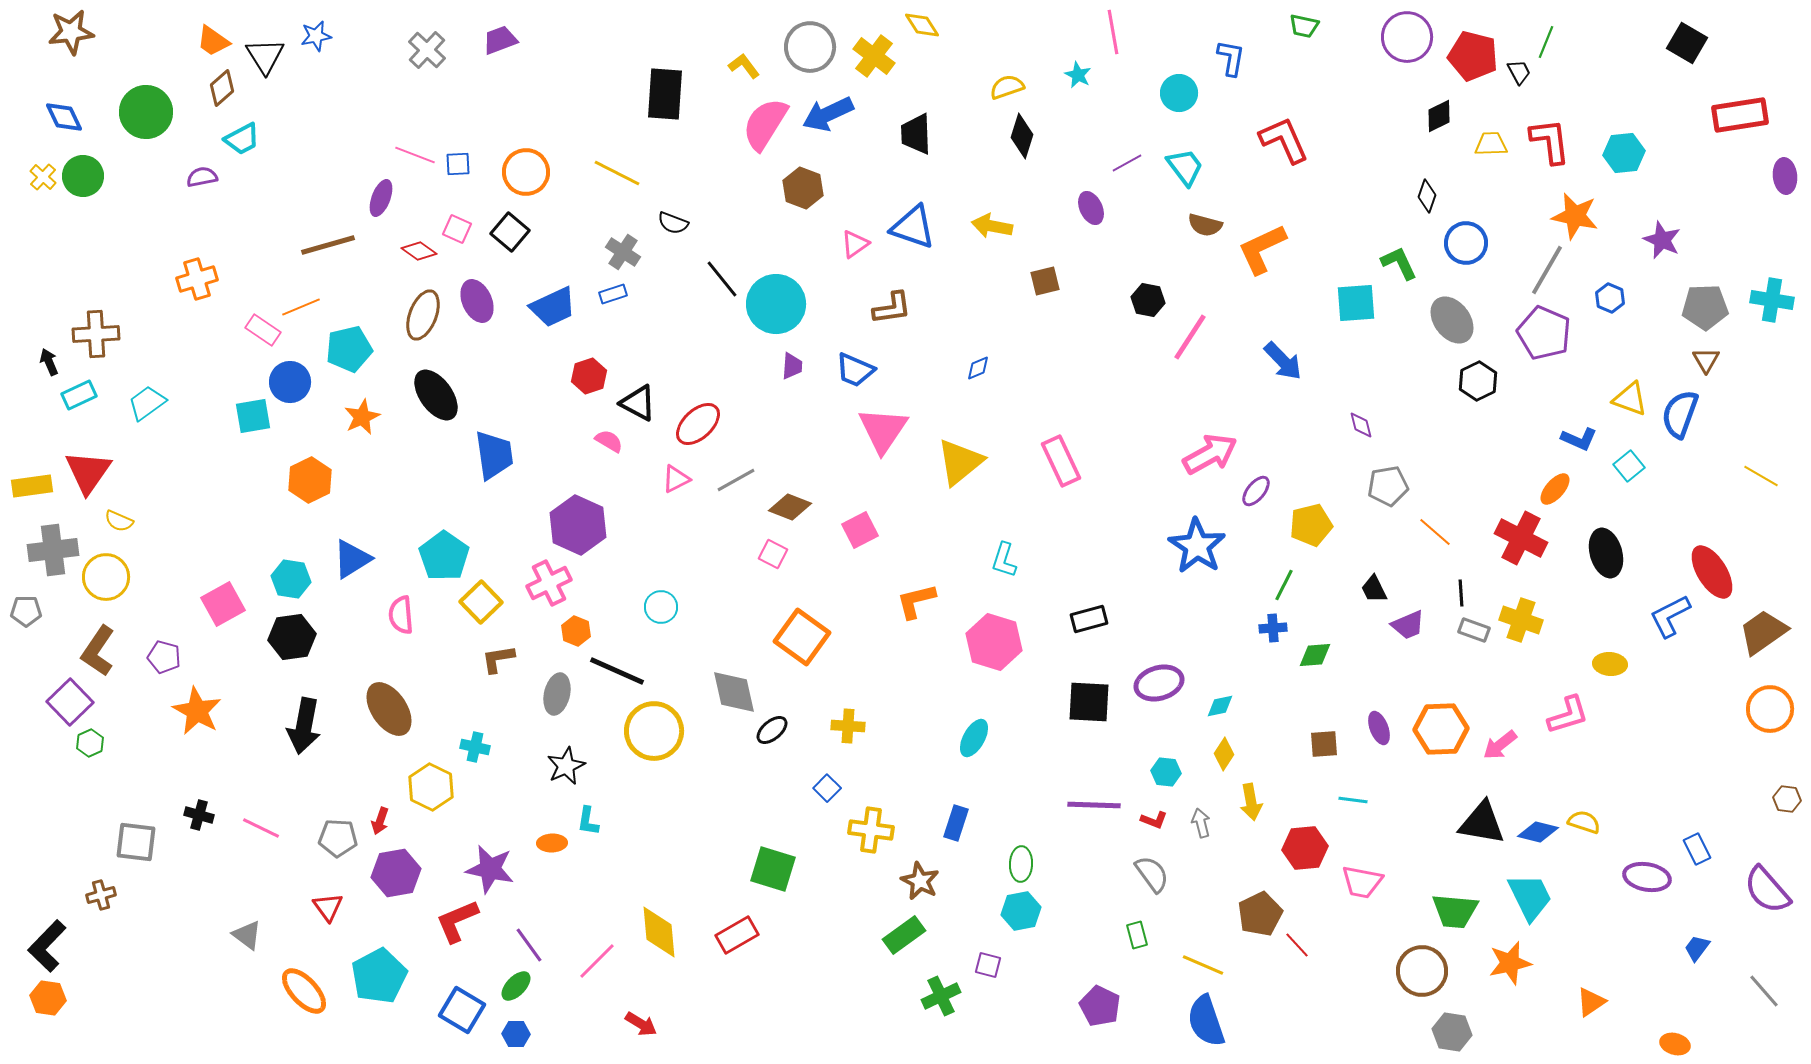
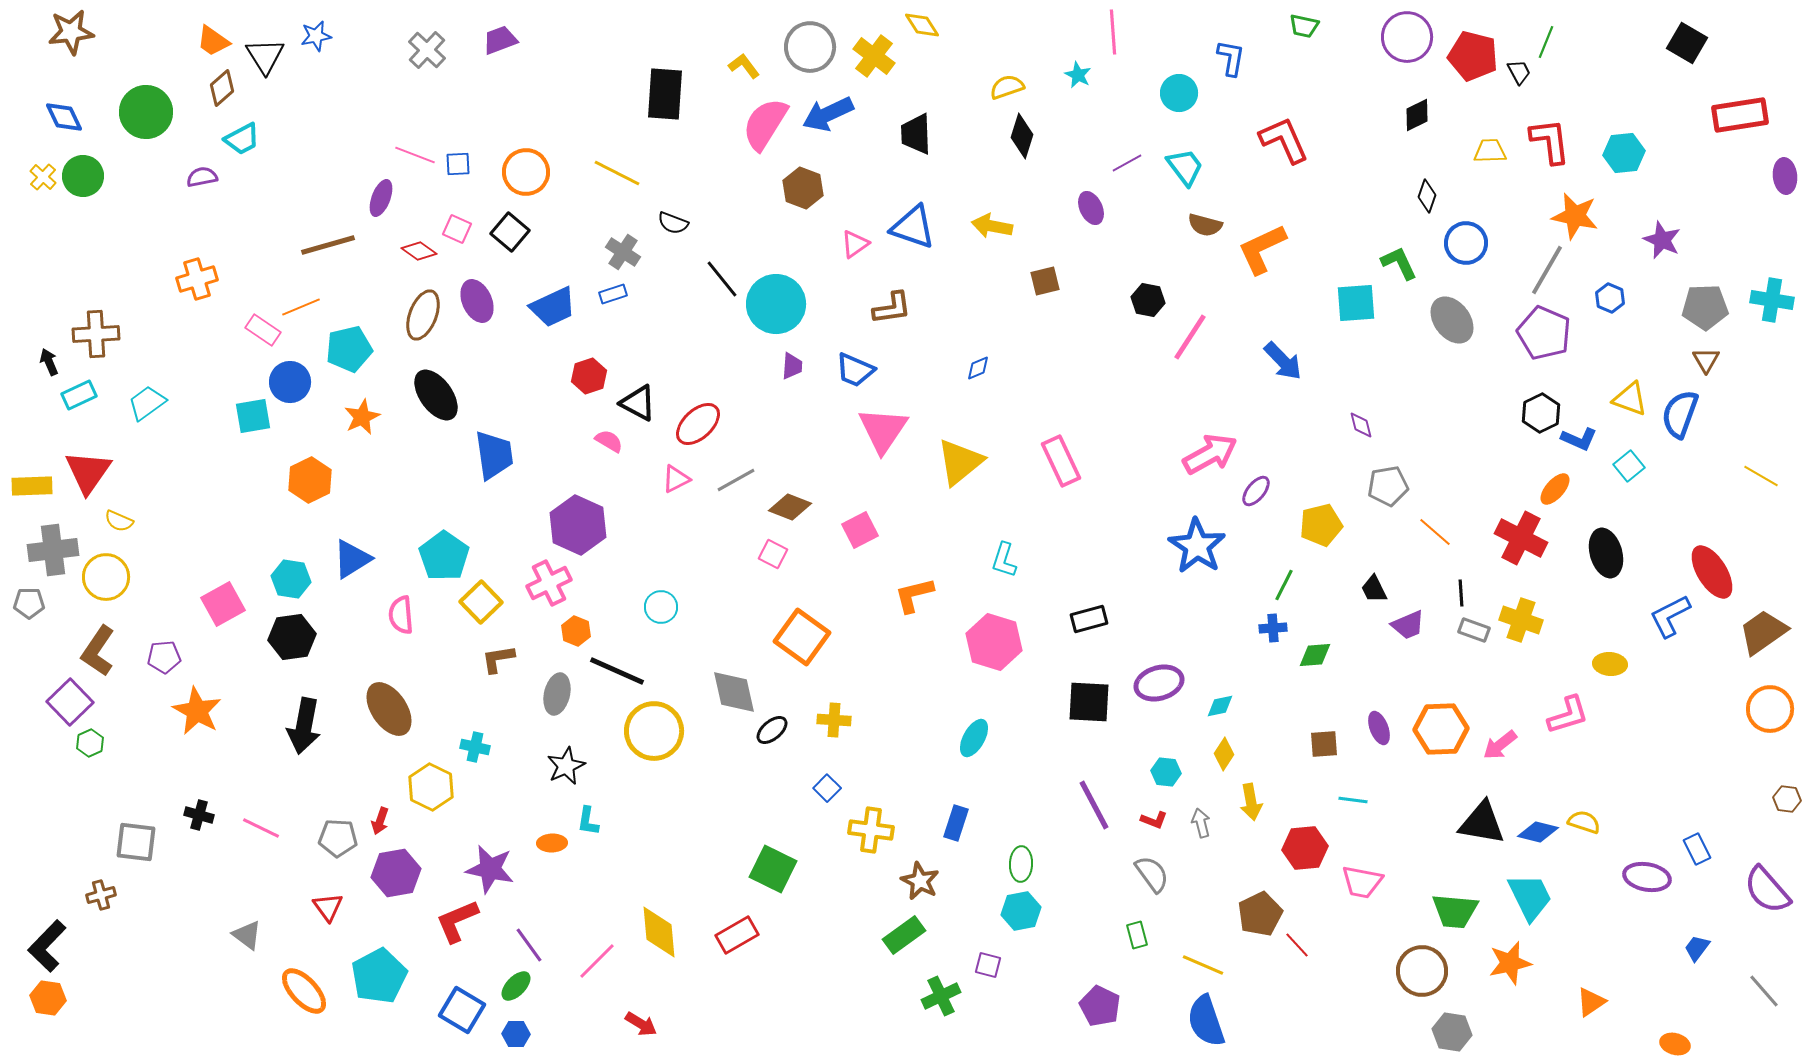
pink line at (1113, 32): rotated 6 degrees clockwise
black diamond at (1439, 116): moved 22 px left, 1 px up
yellow trapezoid at (1491, 144): moved 1 px left, 7 px down
black hexagon at (1478, 381): moved 63 px right, 32 px down
yellow rectangle at (32, 486): rotated 6 degrees clockwise
yellow pentagon at (1311, 525): moved 10 px right
orange L-shape at (916, 601): moved 2 px left, 6 px up
gray pentagon at (26, 611): moved 3 px right, 8 px up
purple pentagon at (164, 657): rotated 20 degrees counterclockwise
yellow cross at (848, 726): moved 14 px left, 6 px up
purple line at (1094, 805): rotated 60 degrees clockwise
green square at (773, 869): rotated 9 degrees clockwise
